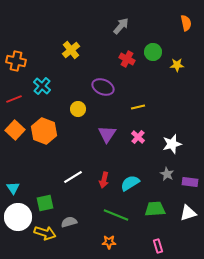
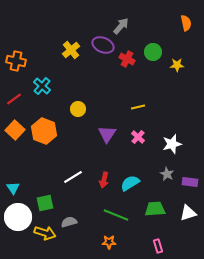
purple ellipse: moved 42 px up
red line: rotated 14 degrees counterclockwise
